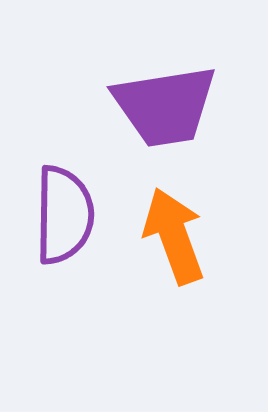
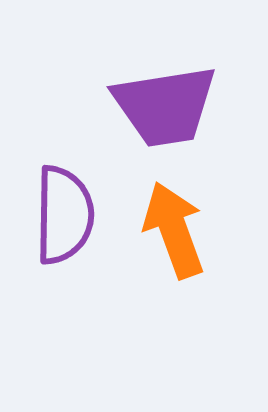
orange arrow: moved 6 px up
